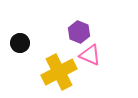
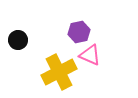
purple hexagon: rotated 25 degrees clockwise
black circle: moved 2 px left, 3 px up
